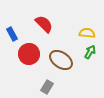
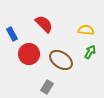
yellow semicircle: moved 1 px left, 3 px up
